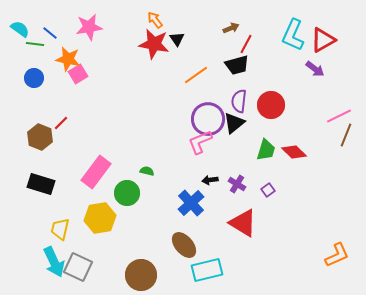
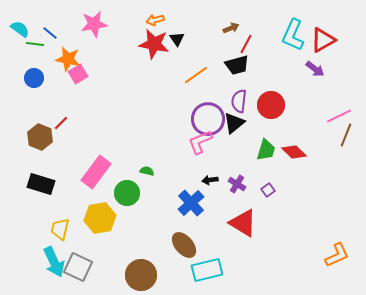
orange arrow at (155, 20): rotated 66 degrees counterclockwise
pink star at (89, 27): moved 5 px right, 3 px up
